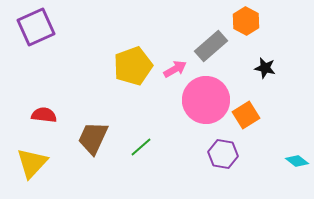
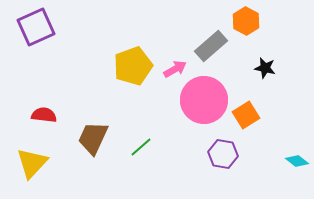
pink circle: moved 2 px left
